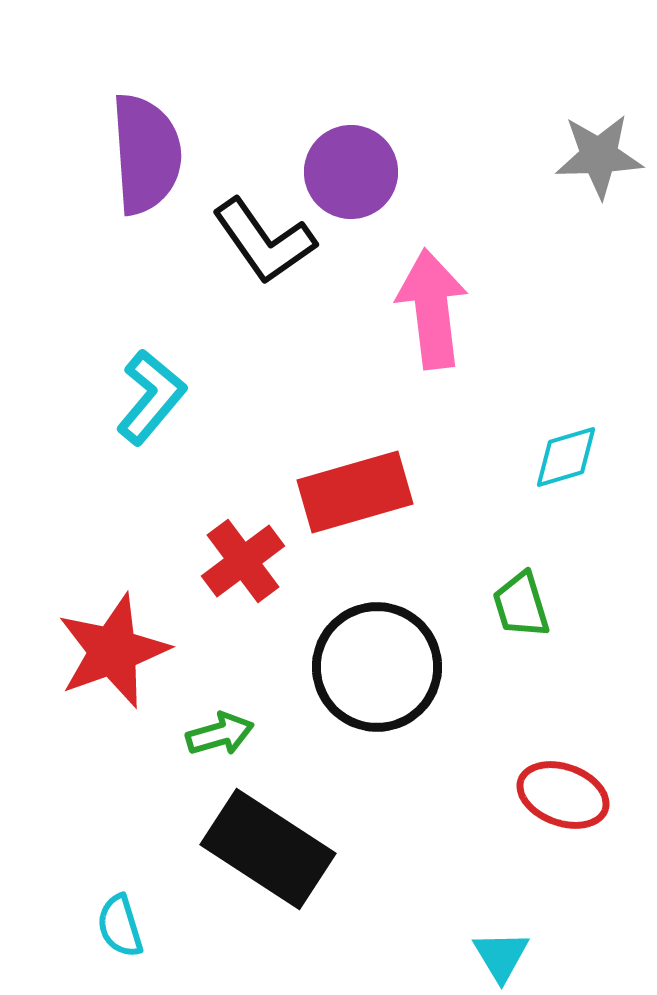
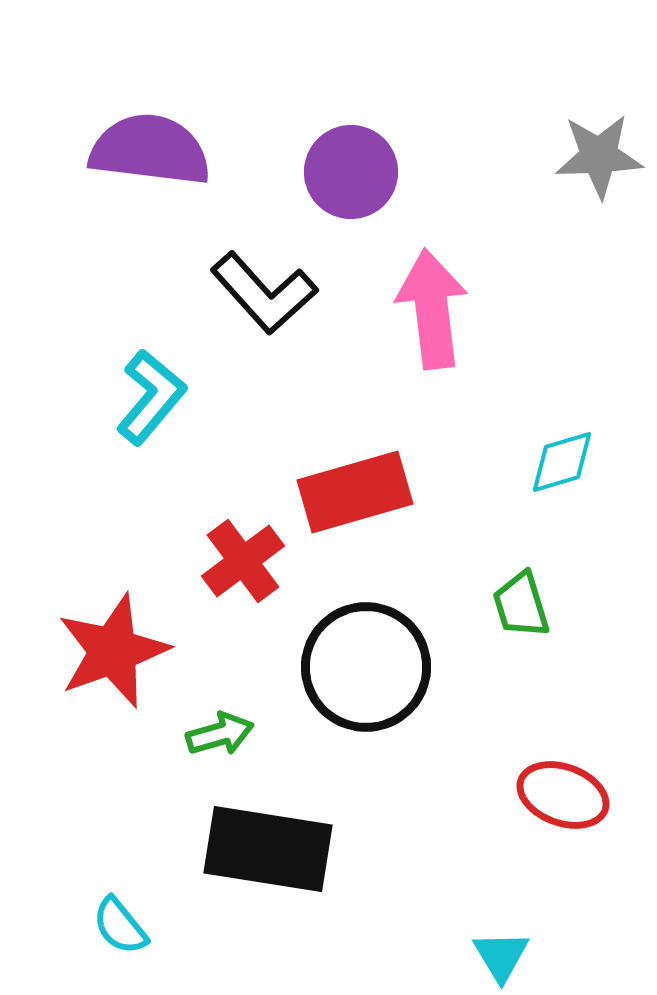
purple semicircle: moved 4 px right, 4 px up; rotated 79 degrees counterclockwise
black L-shape: moved 52 px down; rotated 7 degrees counterclockwise
cyan diamond: moved 4 px left, 5 px down
black circle: moved 11 px left
black rectangle: rotated 24 degrees counterclockwise
cyan semicircle: rotated 22 degrees counterclockwise
